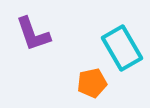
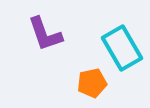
purple L-shape: moved 12 px right
